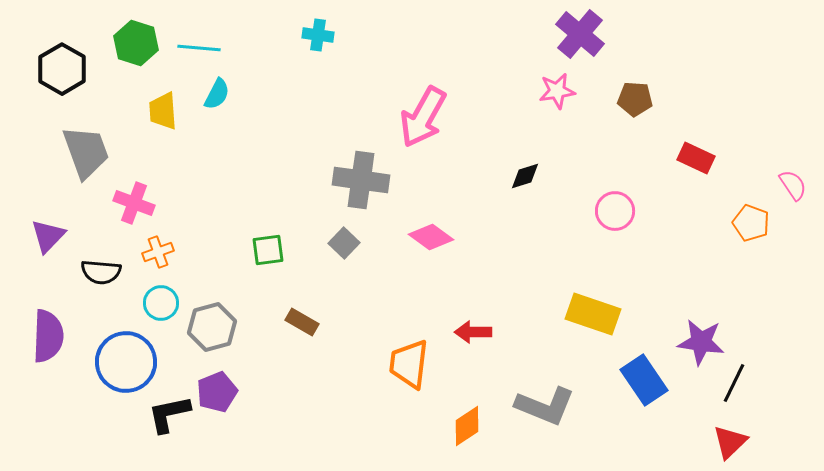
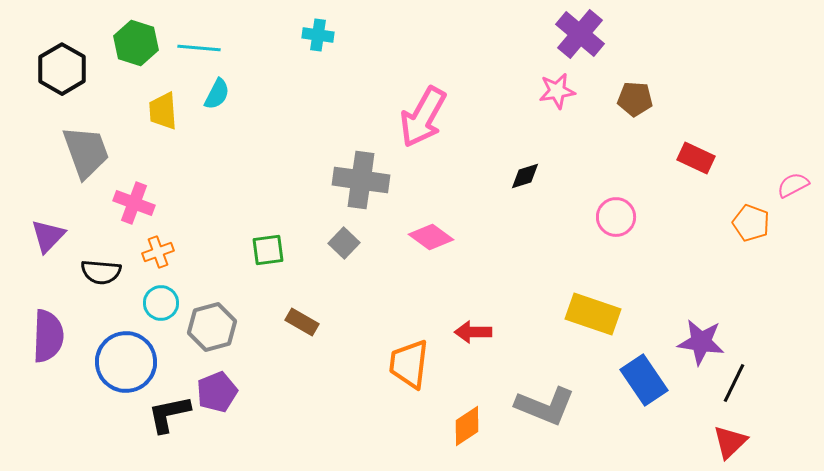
pink semicircle: rotated 84 degrees counterclockwise
pink circle: moved 1 px right, 6 px down
